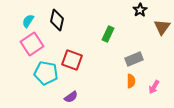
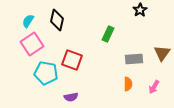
brown triangle: moved 26 px down
gray rectangle: rotated 18 degrees clockwise
orange semicircle: moved 3 px left, 3 px down
purple semicircle: rotated 24 degrees clockwise
